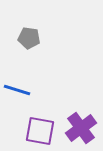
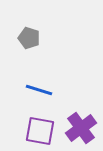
gray pentagon: rotated 10 degrees clockwise
blue line: moved 22 px right
